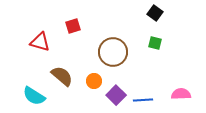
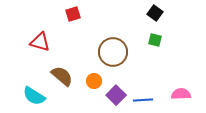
red square: moved 12 px up
green square: moved 3 px up
